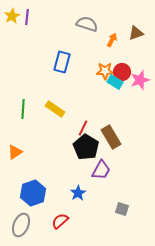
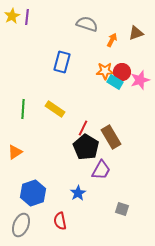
red semicircle: rotated 60 degrees counterclockwise
